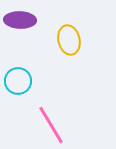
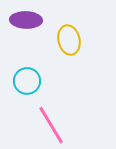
purple ellipse: moved 6 px right
cyan circle: moved 9 px right
